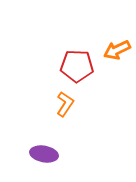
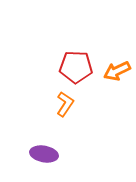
orange arrow: moved 21 px down
red pentagon: moved 1 px left, 1 px down
